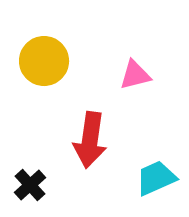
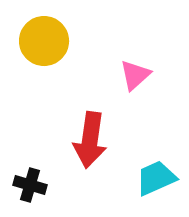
yellow circle: moved 20 px up
pink triangle: rotated 28 degrees counterclockwise
black cross: rotated 32 degrees counterclockwise
